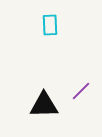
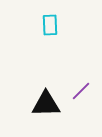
black triangle: moved 2 px right, 1 px up
